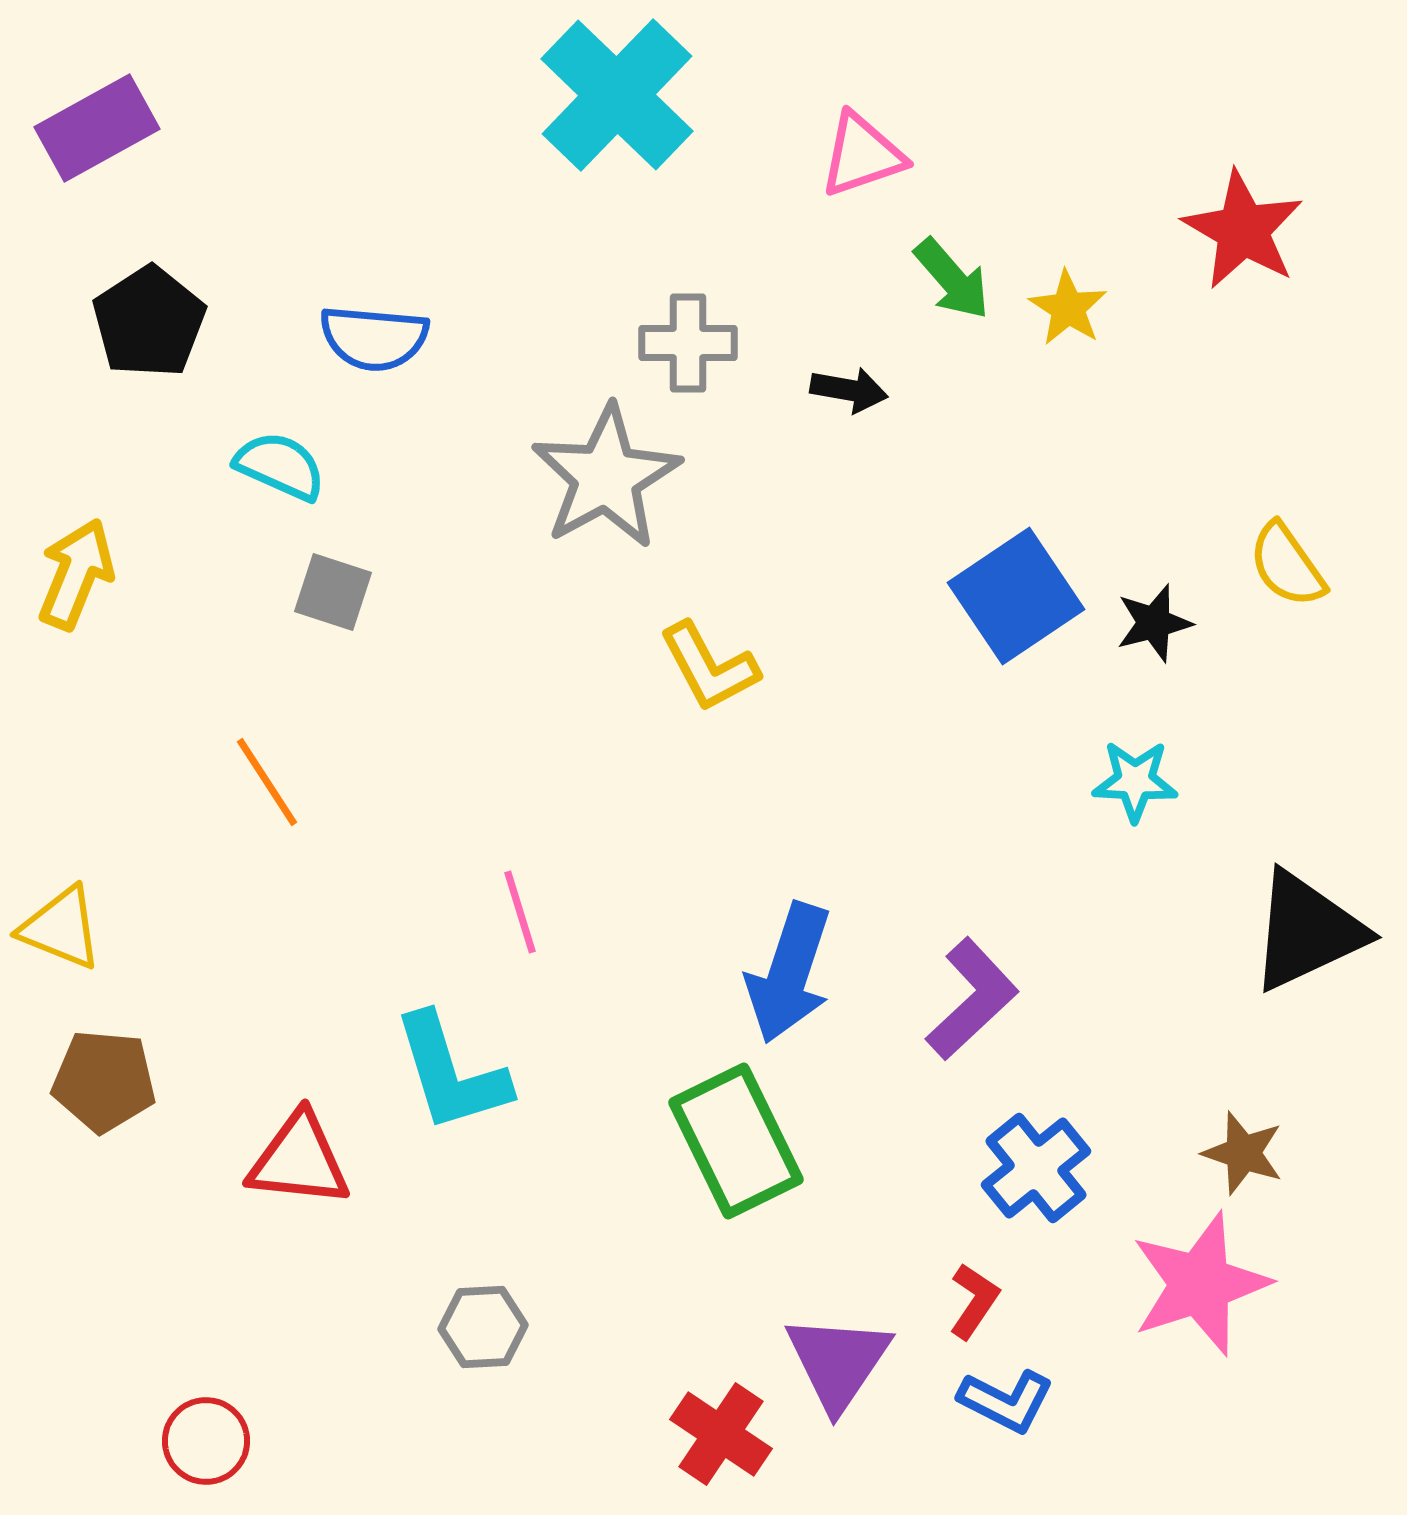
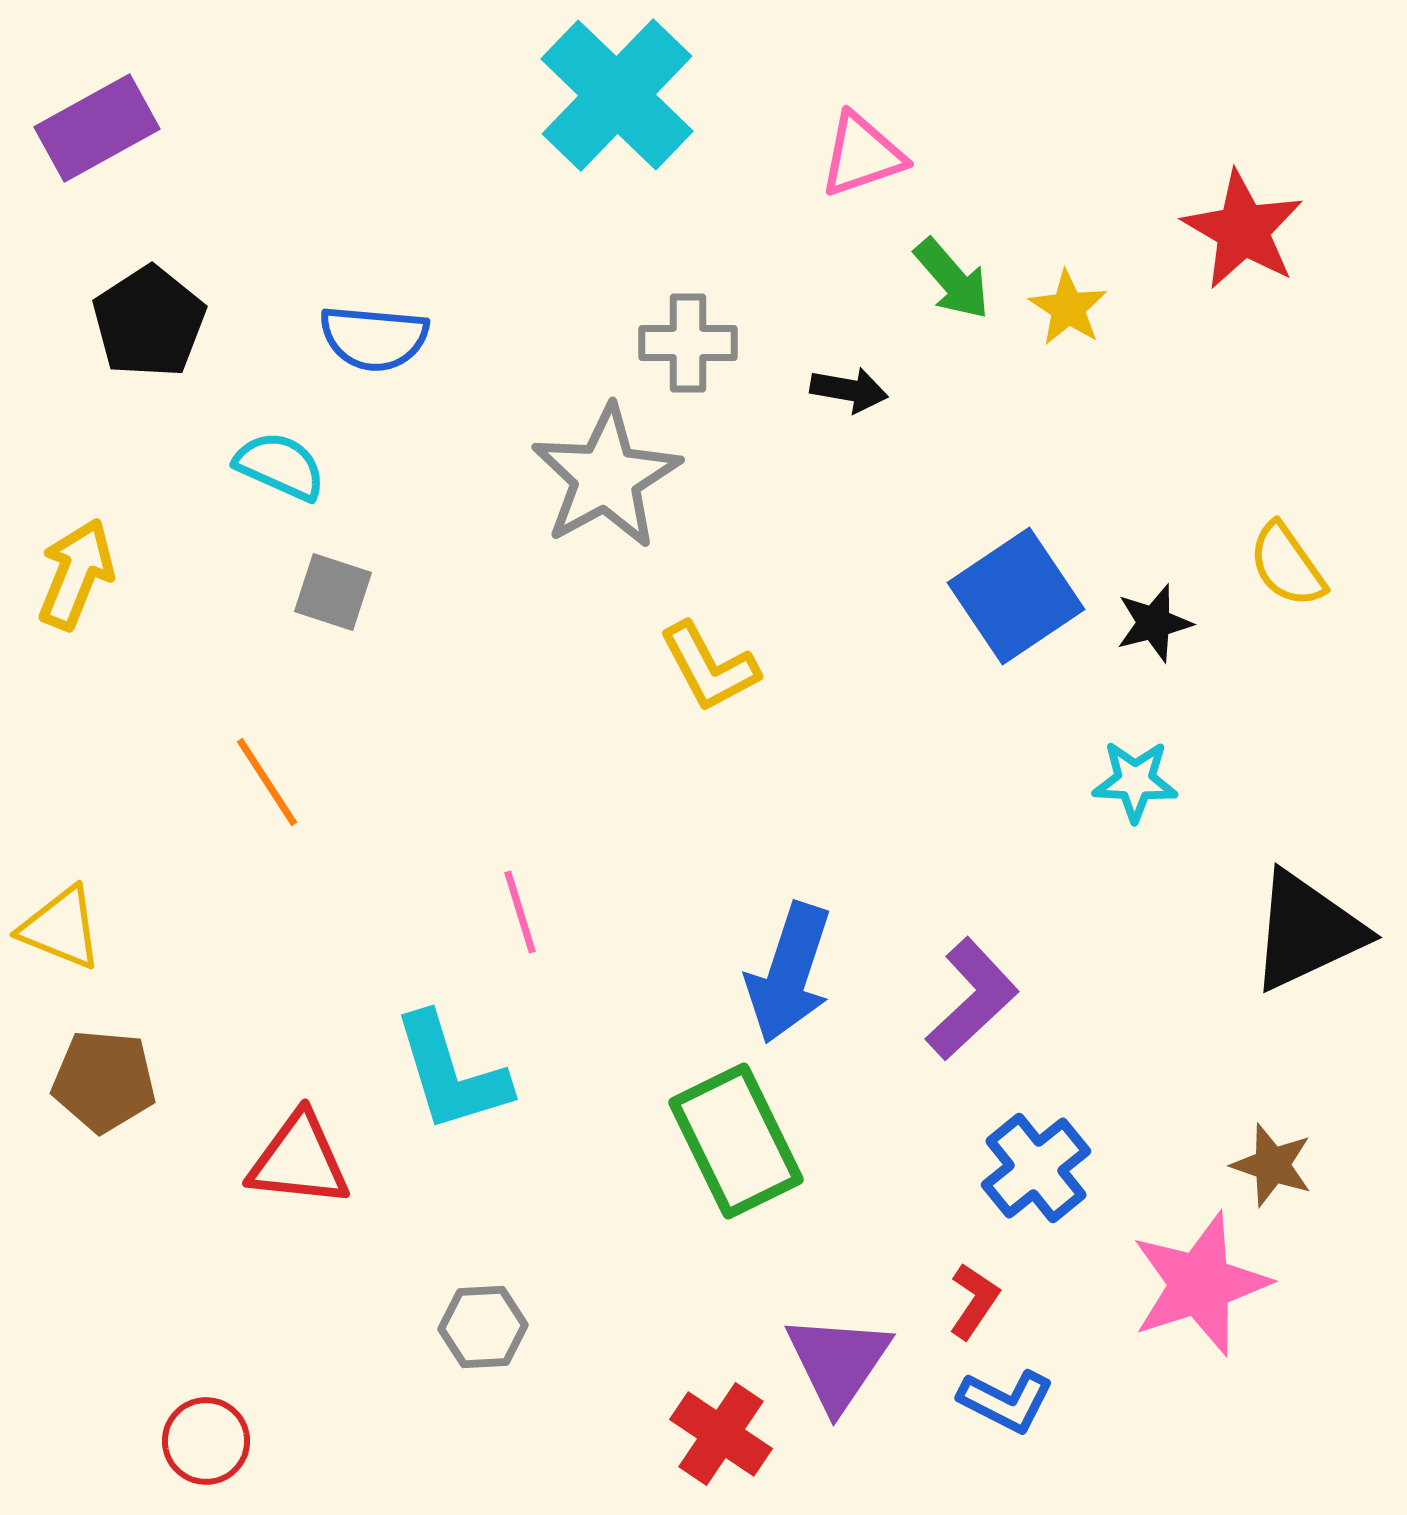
brown star: moved 29 px right, 12 px down
